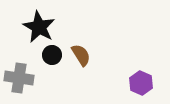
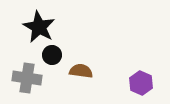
brown semicircle: moved 16 px down; rotated 50 degrees counterclockwise
gray cross: moved 8 px right
